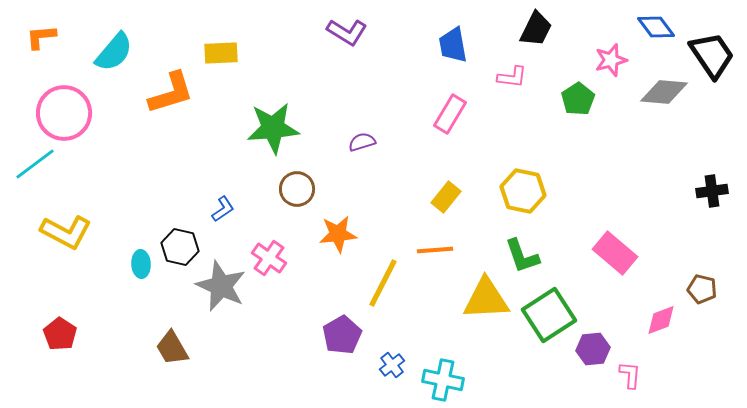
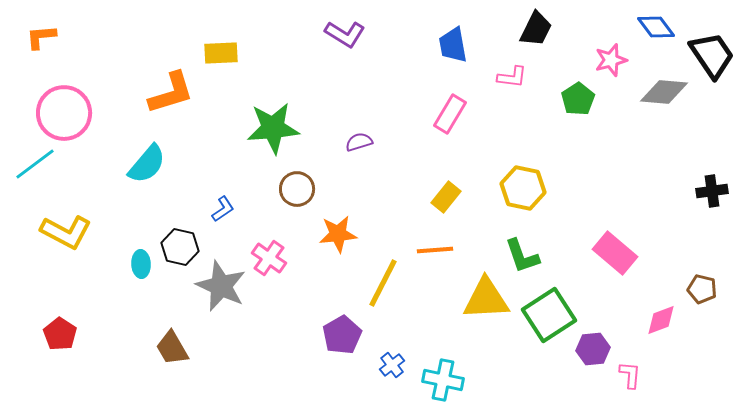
purple L-shape at (347, 32): moved 2 px left, 2 px down
cyan semicircle at (114, 52): moved 33 px right, 112 px down
purple semicircle at (362, 142): moved 3 px left
yellow hexagon at (523, 191): moved 3 px up
